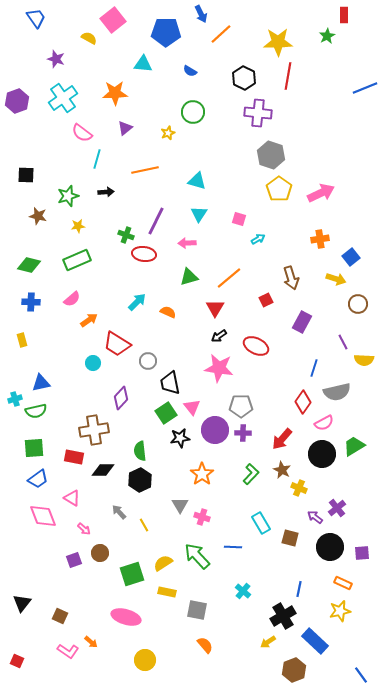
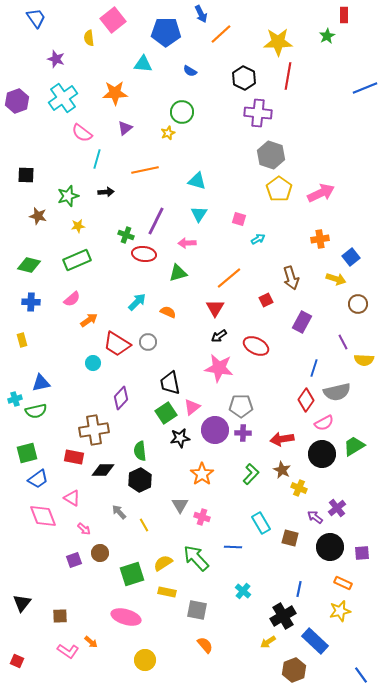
yellow semicircle at (89, 38): rotated 126 degrees counterclockwise
green circle at (193, 112): moved 11 px left
green triangle at (189, 277): moved 11 px left, 4 px up
gray circle at (148, 361): moved 19 px up
red diamond at (303, 402): moved 3 px right, 2 px up
pink triangle at (192, 407): rotated 30 degrees clockwise
red arrow at (282, 439): rotated 40 degrees clockwise
green square at (34, 448): moved 7 px left, 5 px down; rotated 10 degrees counterclockwise
green arrow at (197, 556): moved 1 px left, 2 px down
brown square at (60, 616): rotated 28 degrees counterclockwise
